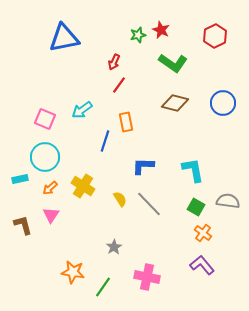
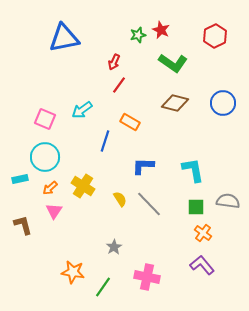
orange rectangle: moved 4 px right; rotated 48 degrees counterclockwise
green square: rotated 30 degrees counterclockwise
pink triangle: moved 3 px right, 4 px up
